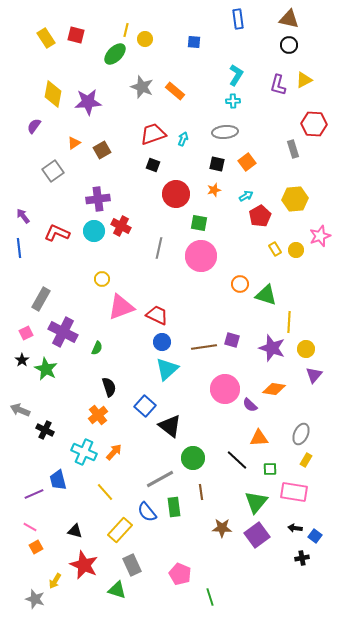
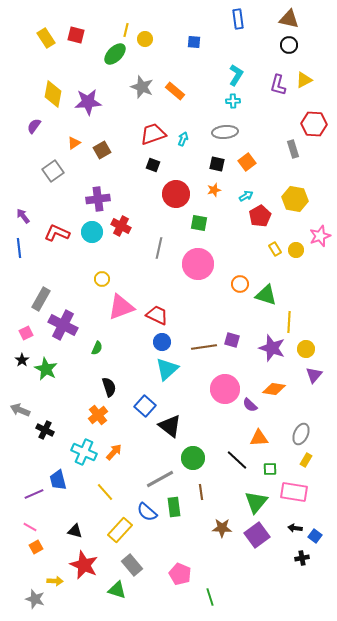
yellow hexagon at (295, 199): rotated 15 degrees clockwise
cyan circle at (94, 231): moved 2 px left, 1 px down
pink circle at (201, 256): moved 3 px left, 8 px down
purple cross at (63, 332): moved 7 px up
blue semicircle at (147, 512): rotated 10 degrees counterclockwise
gray rectangle at (132, 565): rotated 15 degrees counterclockwise
yellow arrow at (55, 581): rotated 119 degrees counterclockwise
